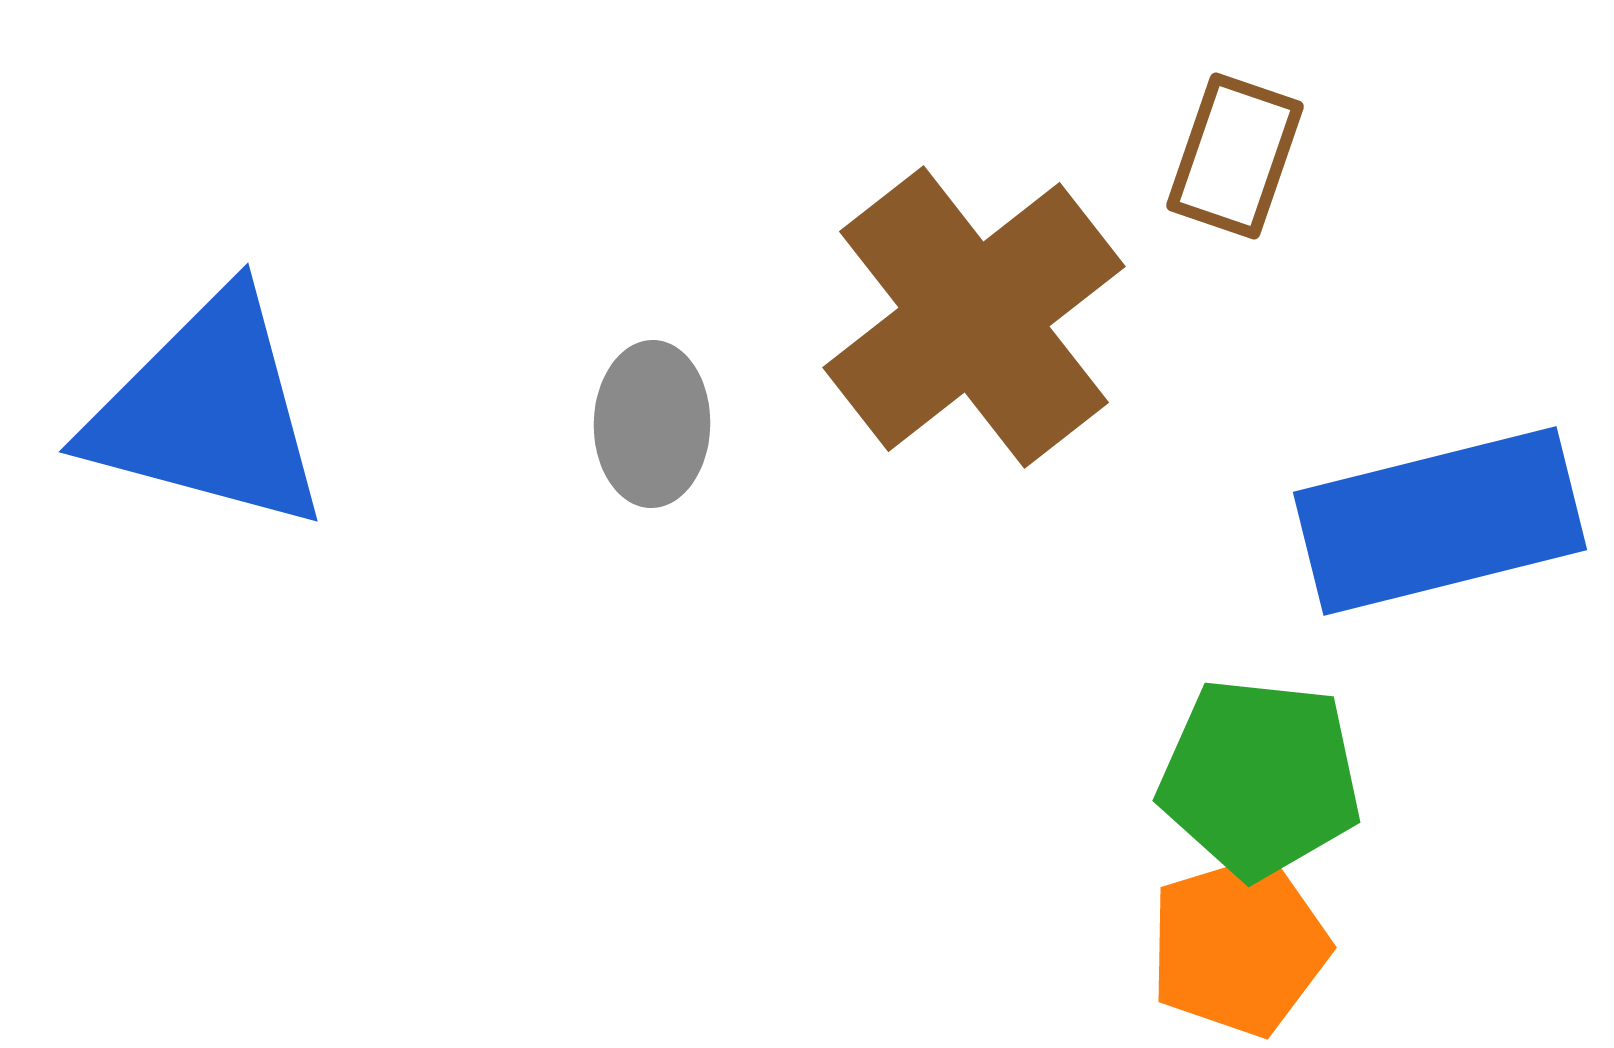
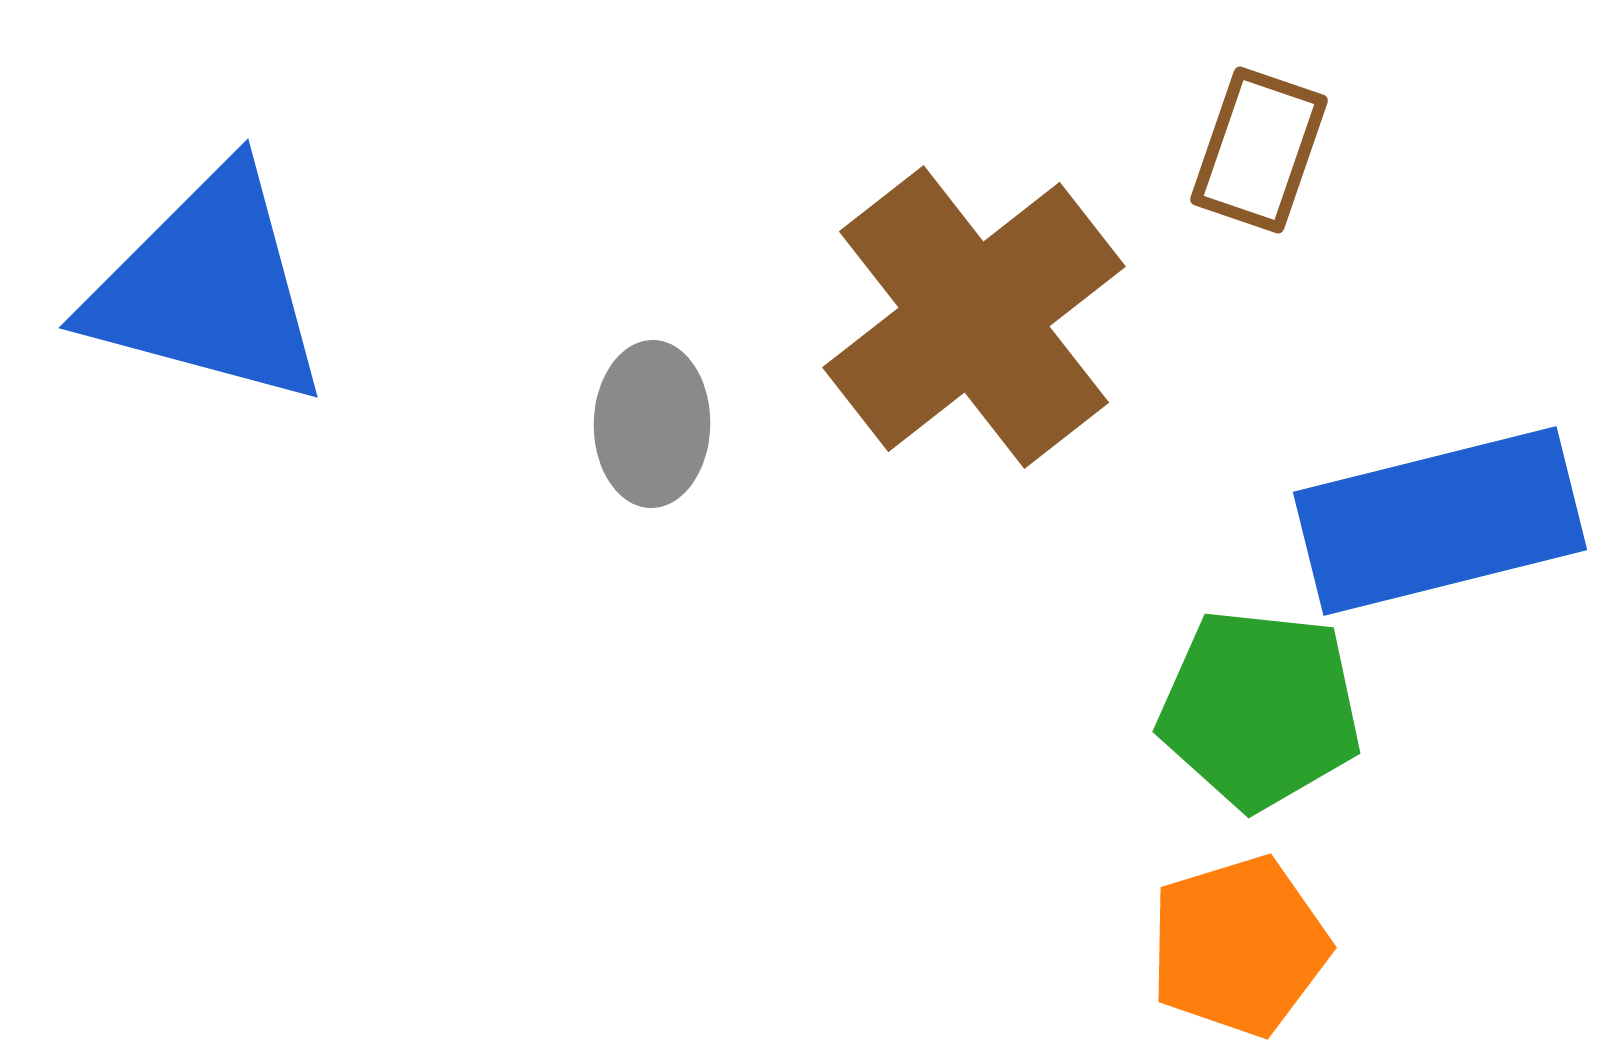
brown rectangle: moved 24 px right, 6 px up
blue triangle: moved 124 px up
green pentagon: moved 69 px up
